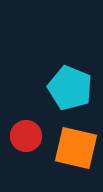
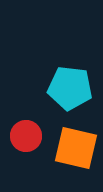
cyan pentagon: rotated 15 degrees counterclockwise
